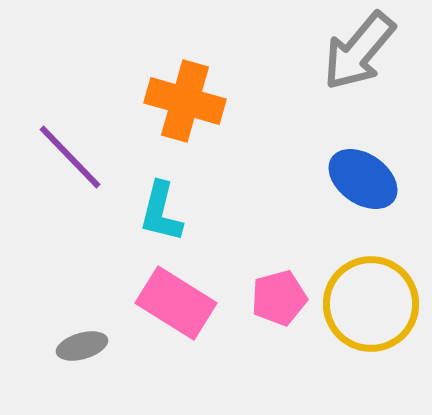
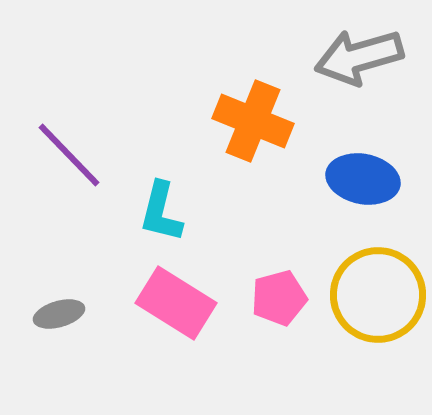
gray arrow: moved 6 px down; rotated 34 degrees clockwise
orange cross: moved 68 px right, 20 px down; rotated 6 degrees clockwise
purple line: moved 1 px left, 2 px up
blue ellipse: rotated 24 degrees counterclockwise
yellow circle: moved 7 px right, 9 px up
gray ellipse: moved 23 px left, 32 px up
